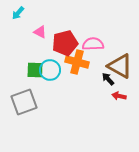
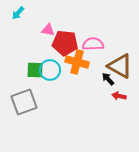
pink triangle: moved 8 px right, 2 px up; rotated 16 degrees counterclockwise
red pentagon: rotated 20 degrees clockwise
